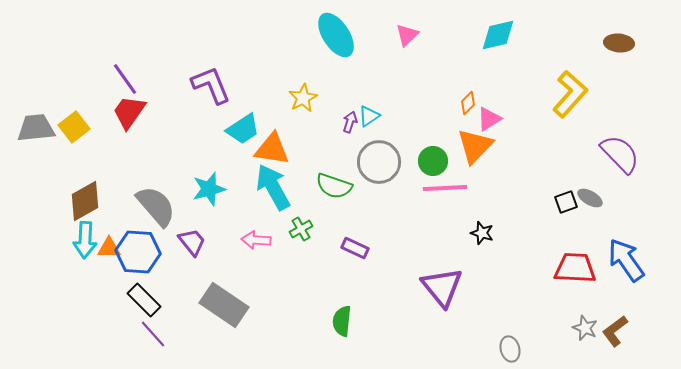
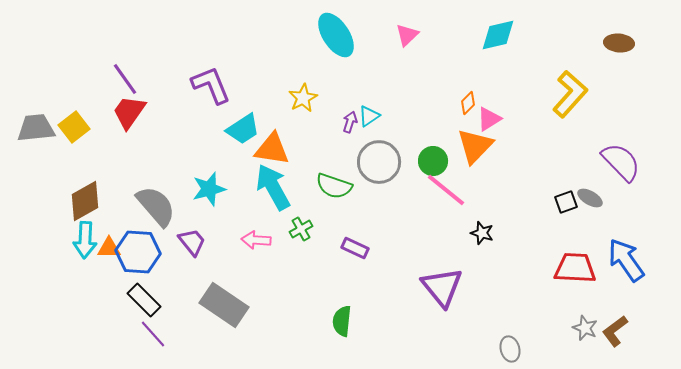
purple semicircle at (620, 154): moved 1 px right, 8 px down
pink line at (445, 188): moved 1 px right, 2 px down; rotated 42 degrees clockwise
